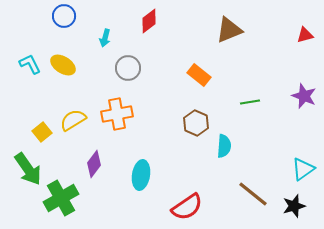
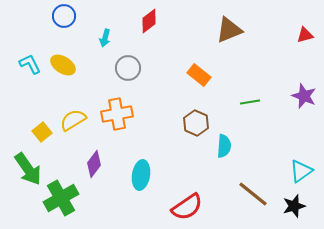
cyan triangle: moved 2 px left, 2 px down
